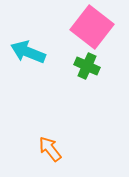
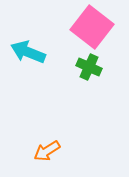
green cross: moved 2 px right, 1 px down
orange arrow: moved 3 px left, 2 px down; rotated 84 degrees counterclockwise
